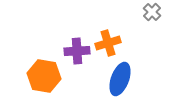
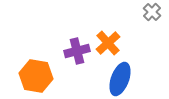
orange cross: rotated 25 degrees counterclockwise
purple cross: rotated 10 degrees counterclockwise
orange hexagon: moved 8 px left
